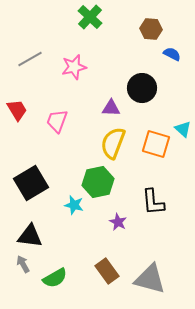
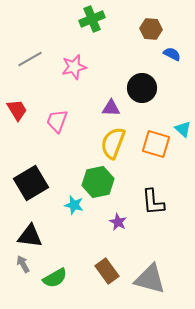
green cross: moved 2 px right, 2 px down; rotated 25 degrees clockwise
